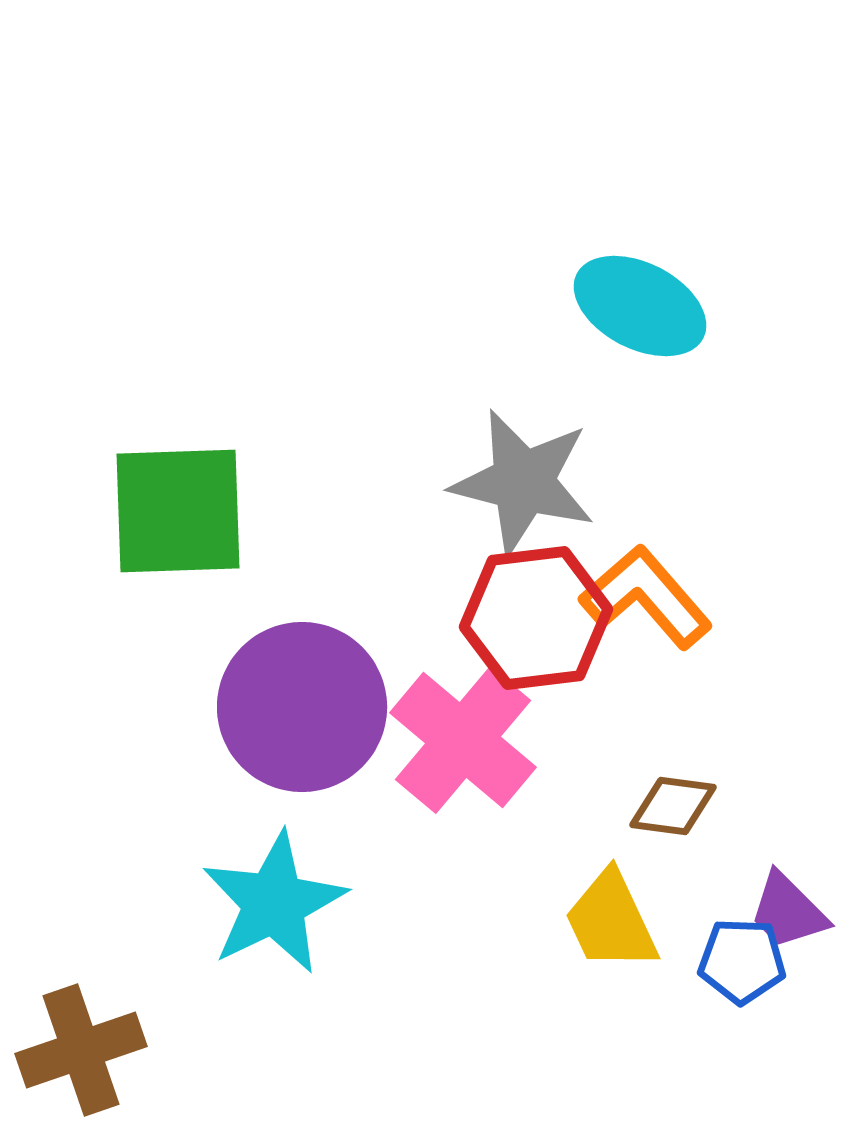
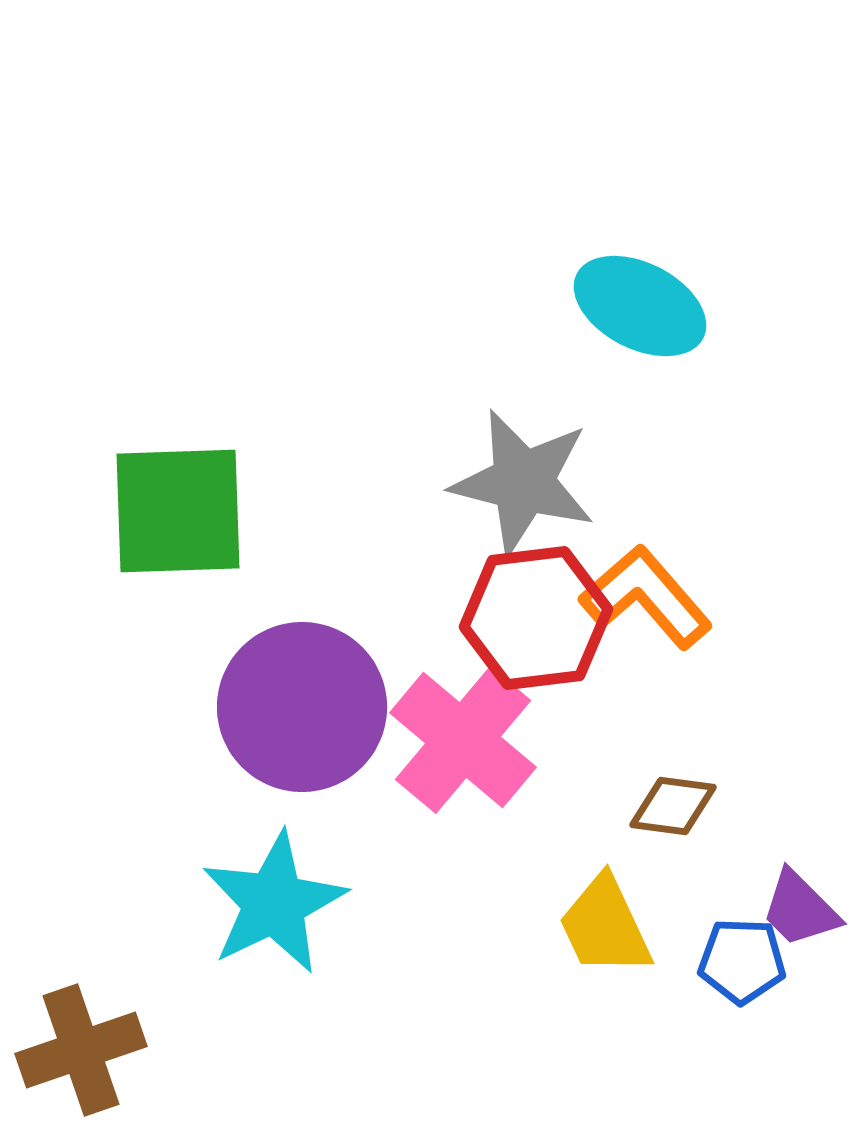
purple trapezoid: moved 12 px right, 2 px up
yellow trapezoid: moved 6 px left, 5 px down
